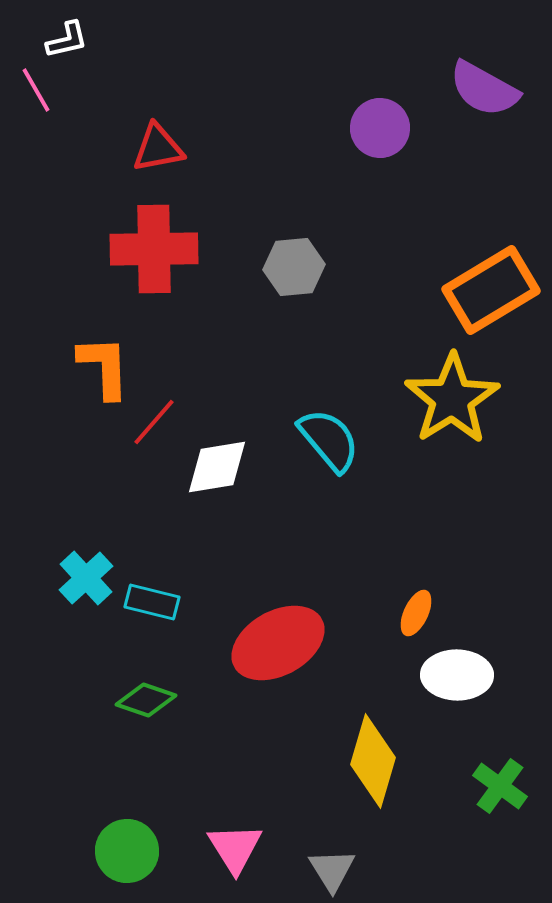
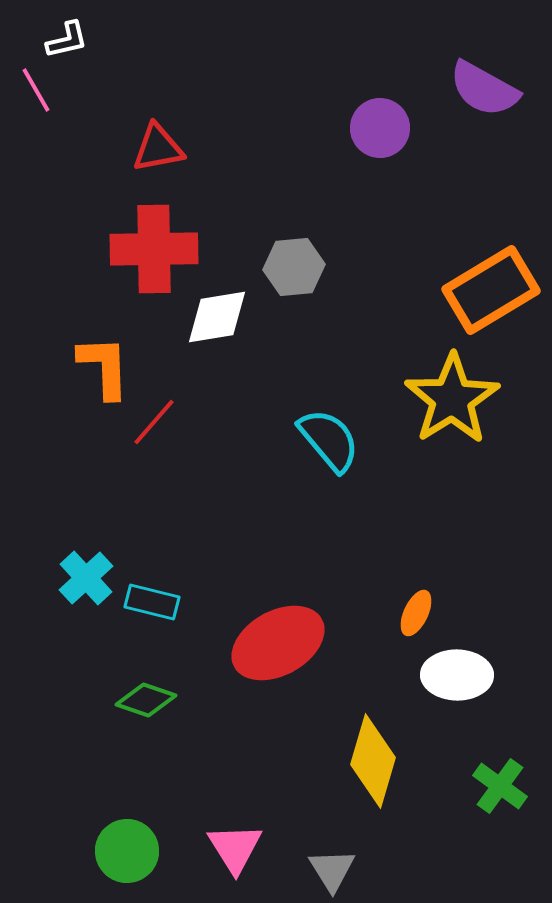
white diamond: moved 150 px up
